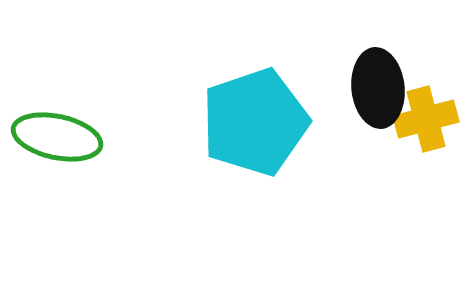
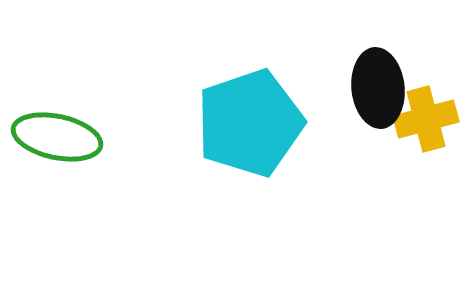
cyan pentagon: moved 5 px left, 1 px down
